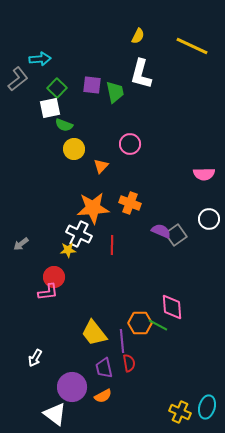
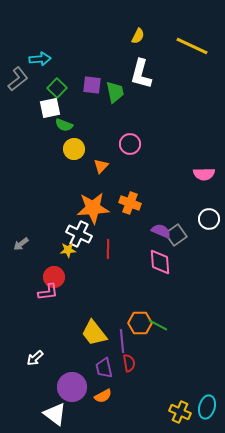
red line: moved 4 px left, 4 px down
pink diamond: moved 12 px left, 45 px up
white arrow: rotated 18 degrees clockwise
